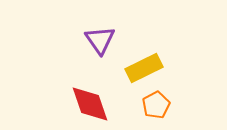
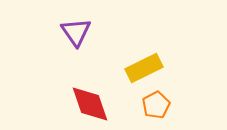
purple triangle: moved 24 px left, 8 px up
